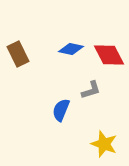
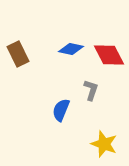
gray L-shape: rotated 55 degrees counterclockwise
